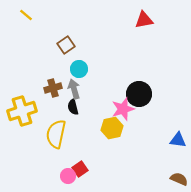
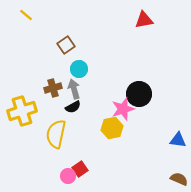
black semicircle: rotated 105 degrees counterclockwise
